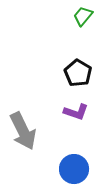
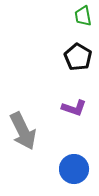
green trapezoid: rotated 50 degrees counterclockwise
black pentagon: moved 16 px up
purple L-shape: moved 2 px left, 4 px up
